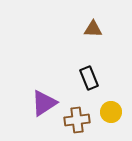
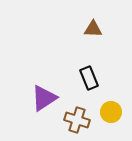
purple triangle: moved 5 px up
brown cross: rotated 25 degrees clockwise
